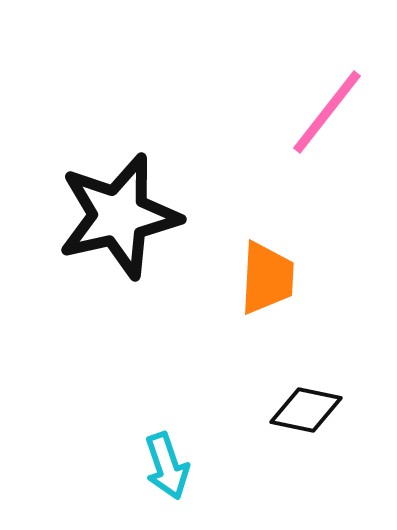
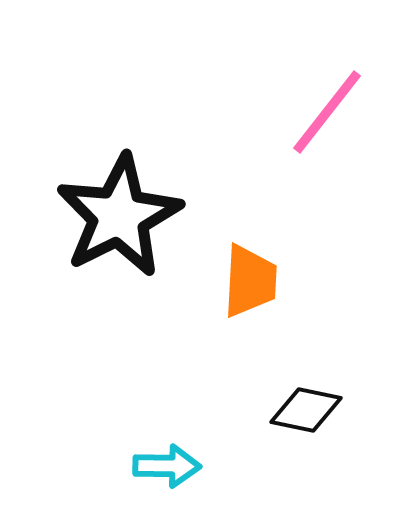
black star: rotated 14 degrees counterclockwise
orange trapezoid: moved 17 px left, 3 px down
cyan arrow: rotated 70 degrees counterclockwise
